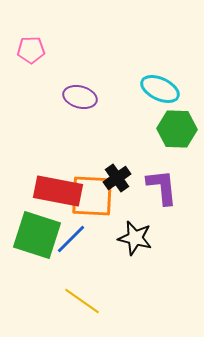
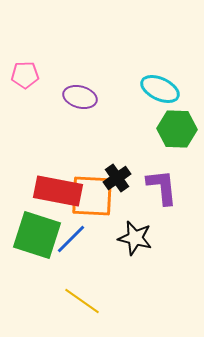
pink pentagon: moved 6 px left, 25 px down
